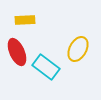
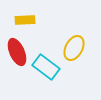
yellow ellipse: moved 4 px left, 1 px up
